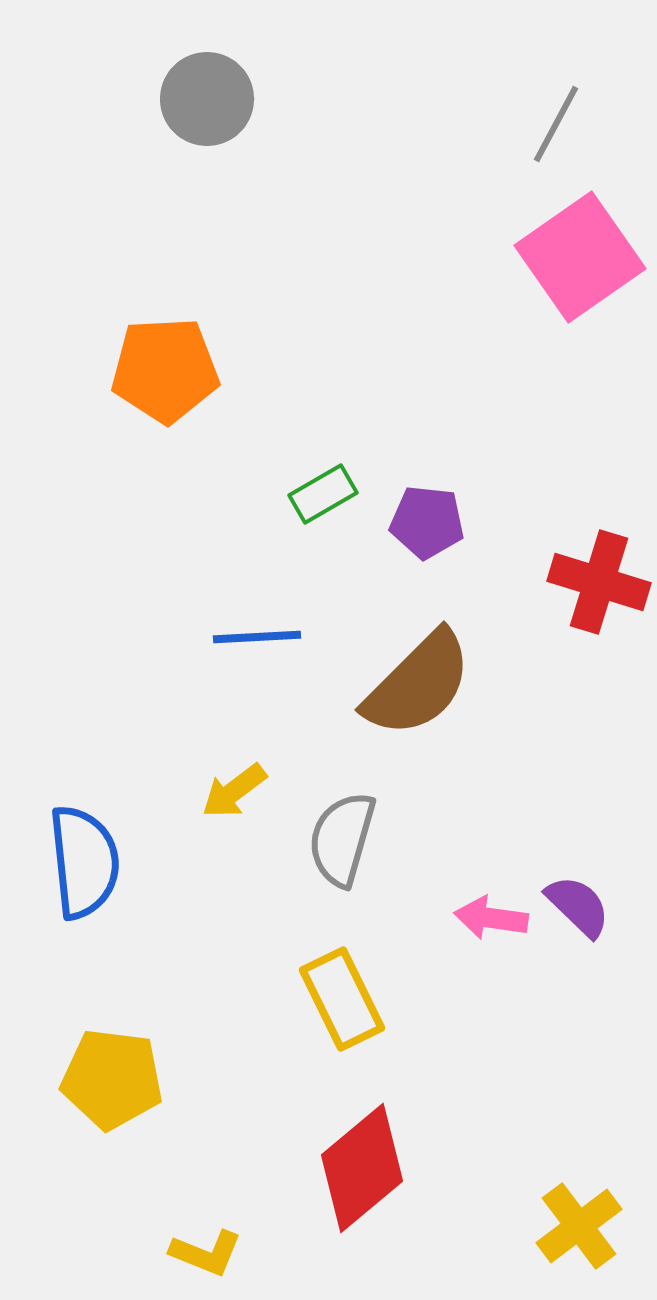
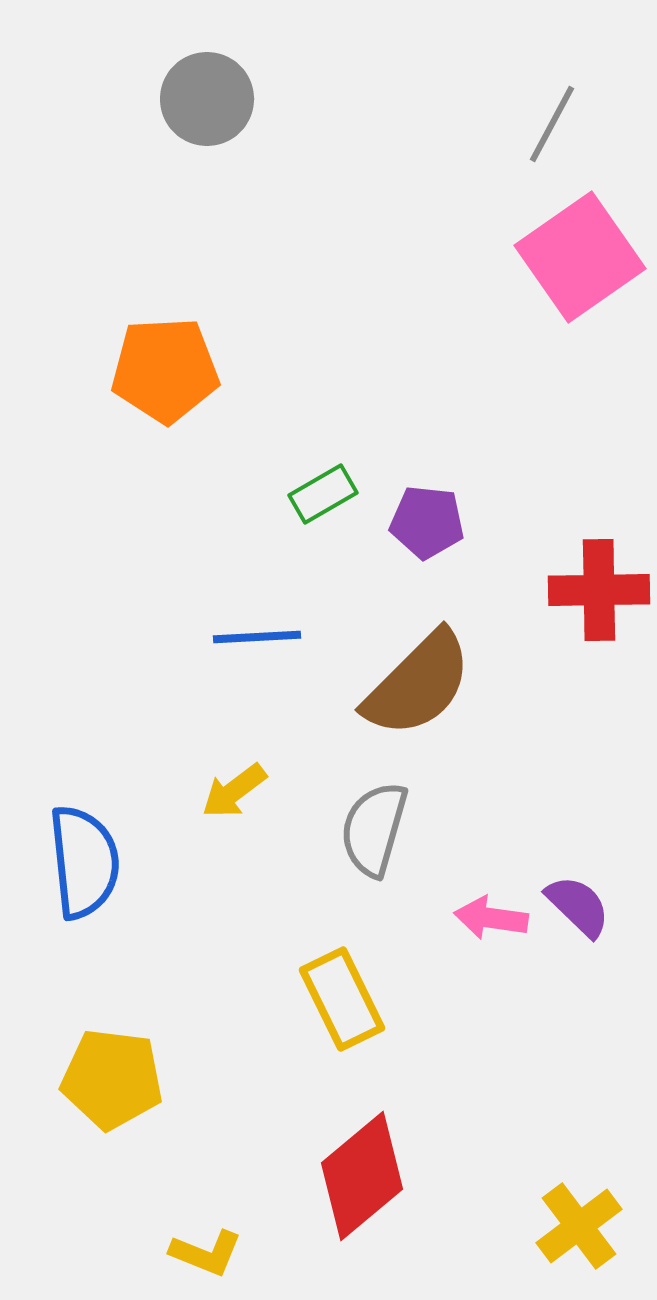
gray line: moved 4 px left
red cross: moved 8 px down; rotated 18 degrees counterclockwise
gray semicircle: moved 32 px right, 10 px up
red diamond: moved 8 px down
